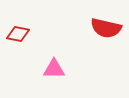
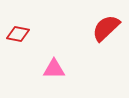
red semicircle: rotated 124 degrees clockwise
